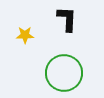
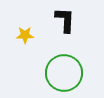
black L-shape: moved 2 px left, 1 px down
